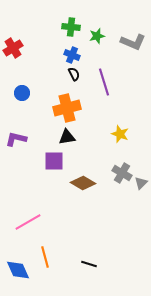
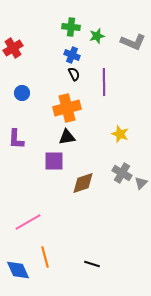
purple line: rotated 16 degrees clockwise
purple L-shape: rotated 100 degrees counterclockwise
brown diamond: rotated 50 degrees counterclockwise
black line: moved 3 px right
